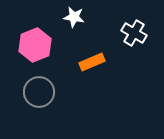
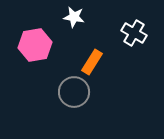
pink hexagon: rotated 12 degrees clockwise
orange rectangle: rotated 35 degrees counterclockwise
gray circle: moved 35 px right
